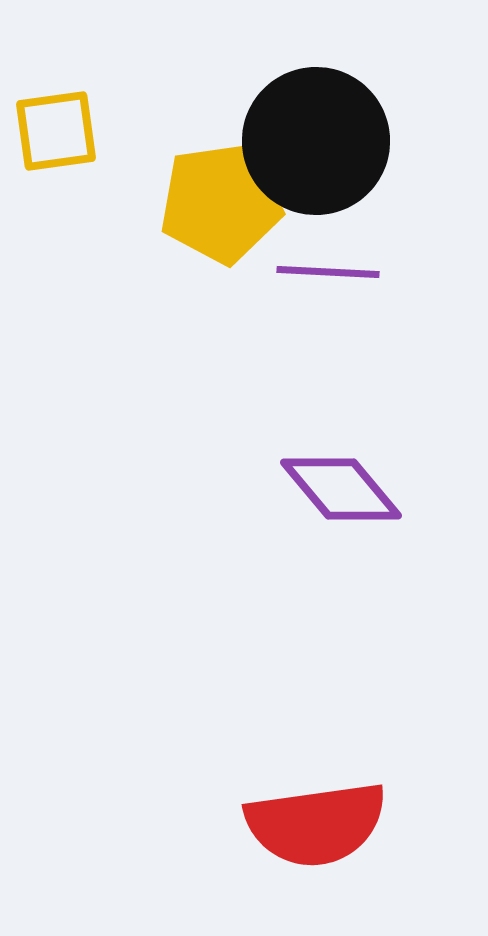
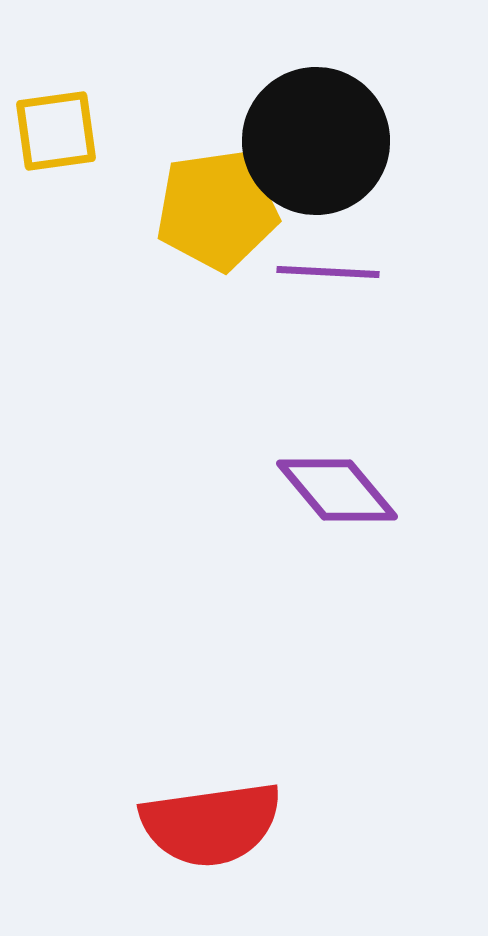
yellow pentagon: moved 4 px left, 7 px down
purple diamond: moved 4 px left, 1 px down
red semicircle: moved 105 px left
